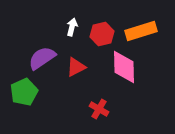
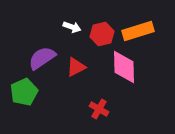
white arrow: rotated 96 degrees clockwise
orange rectangle: moved 3 px left
